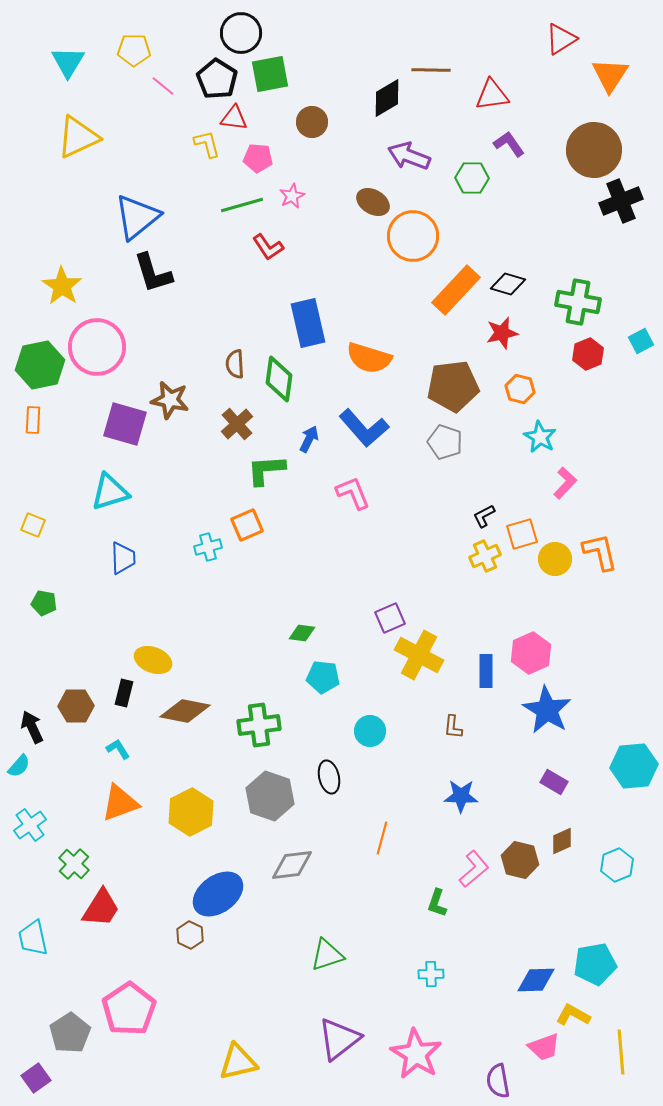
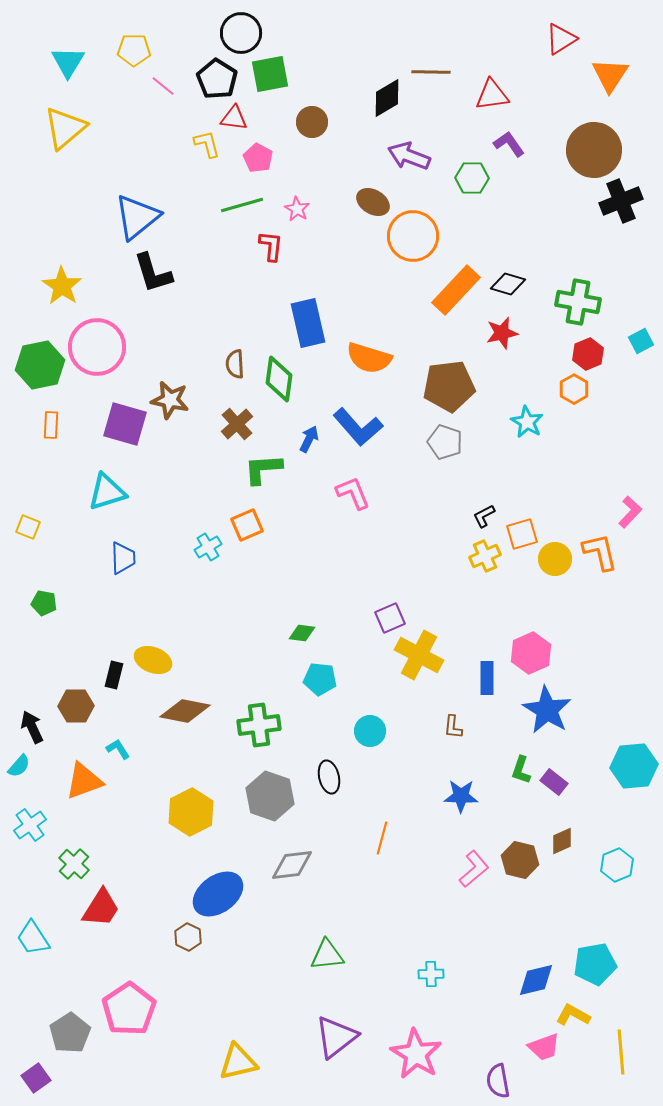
brown line at (431, 70): moved 2 px down
yellow triangle at (78, 137): moved 13 px left, 9 px up; rotated 15 degrees counterclockwise
pink pentagon at (258, 158): rotated 24 degrees clockwise
pink star at (292, 196): moved 5 px right, 13 px down; rotated 15 degrees counterclockwise
red L-shape at (268, 247): moved 3 px right, 1 px up; rotated 140 degrees counterclockwise
brown pentagon at (453, 386): moved 4 px left
orange hexagon at (520, 389): moved 54 px right; rotated 16 degrees clockwise
orange rectangle at (33, 420): moved 18 px right, 5 px down
blue L-shape at (364, 428): moved 6 px left, 1 px up
cyan star at (540, 437): moved 13 px left, 15 px up
green L-shape at (266, 470): moved 3 px left, 1 px up
pink L-shape at (565, 483): moved 65 px right, 29 px down
cyan triangle at (110, 492): moved 3 px left
yellow square at (33, 525): moved 5 px left, 2 px down
cyan cross at (208, 547): rotated 16 degrees counterclockwise
blue rectangle at (486, 671): moved 1 px right, 7 px down
cyan pentagon at (323, 677): moved 3 px left, 2 px down
black rectangle at (124, 693): moved 10 px left, 18 px up
purple rectangle at (554, 782): rotated 8 degrees clockwise
orange triangle at (120, 803): moved 36 px left, 22 px up
green L-shape at (437, 903): moved 84 px right, 133 px up
brown hexagon at (190, 935): moved 2 px left, 2 px down
cyan trapezoid at (33, 938): rotated 21 degrees counterclockwise
green triangle at (327, 955): rotated 12 degrees clockwise
blue diamond at (536, 980): rotated 12 degrees counterclockwise
purple triangle at (339, 1039): moved 3 px left, 2 px up
